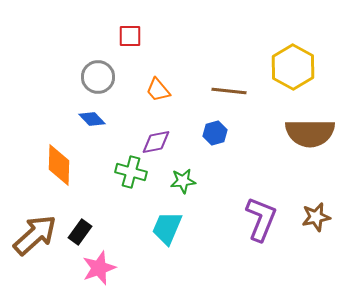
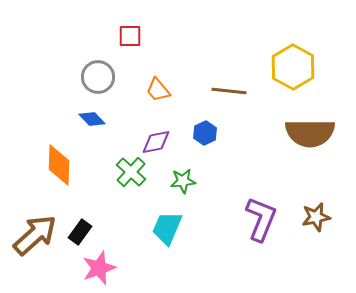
blue hexagon: moved 10 px left; rotated 10 degrees counterclockwise
green cross: rotated 28 degrees clockwise
